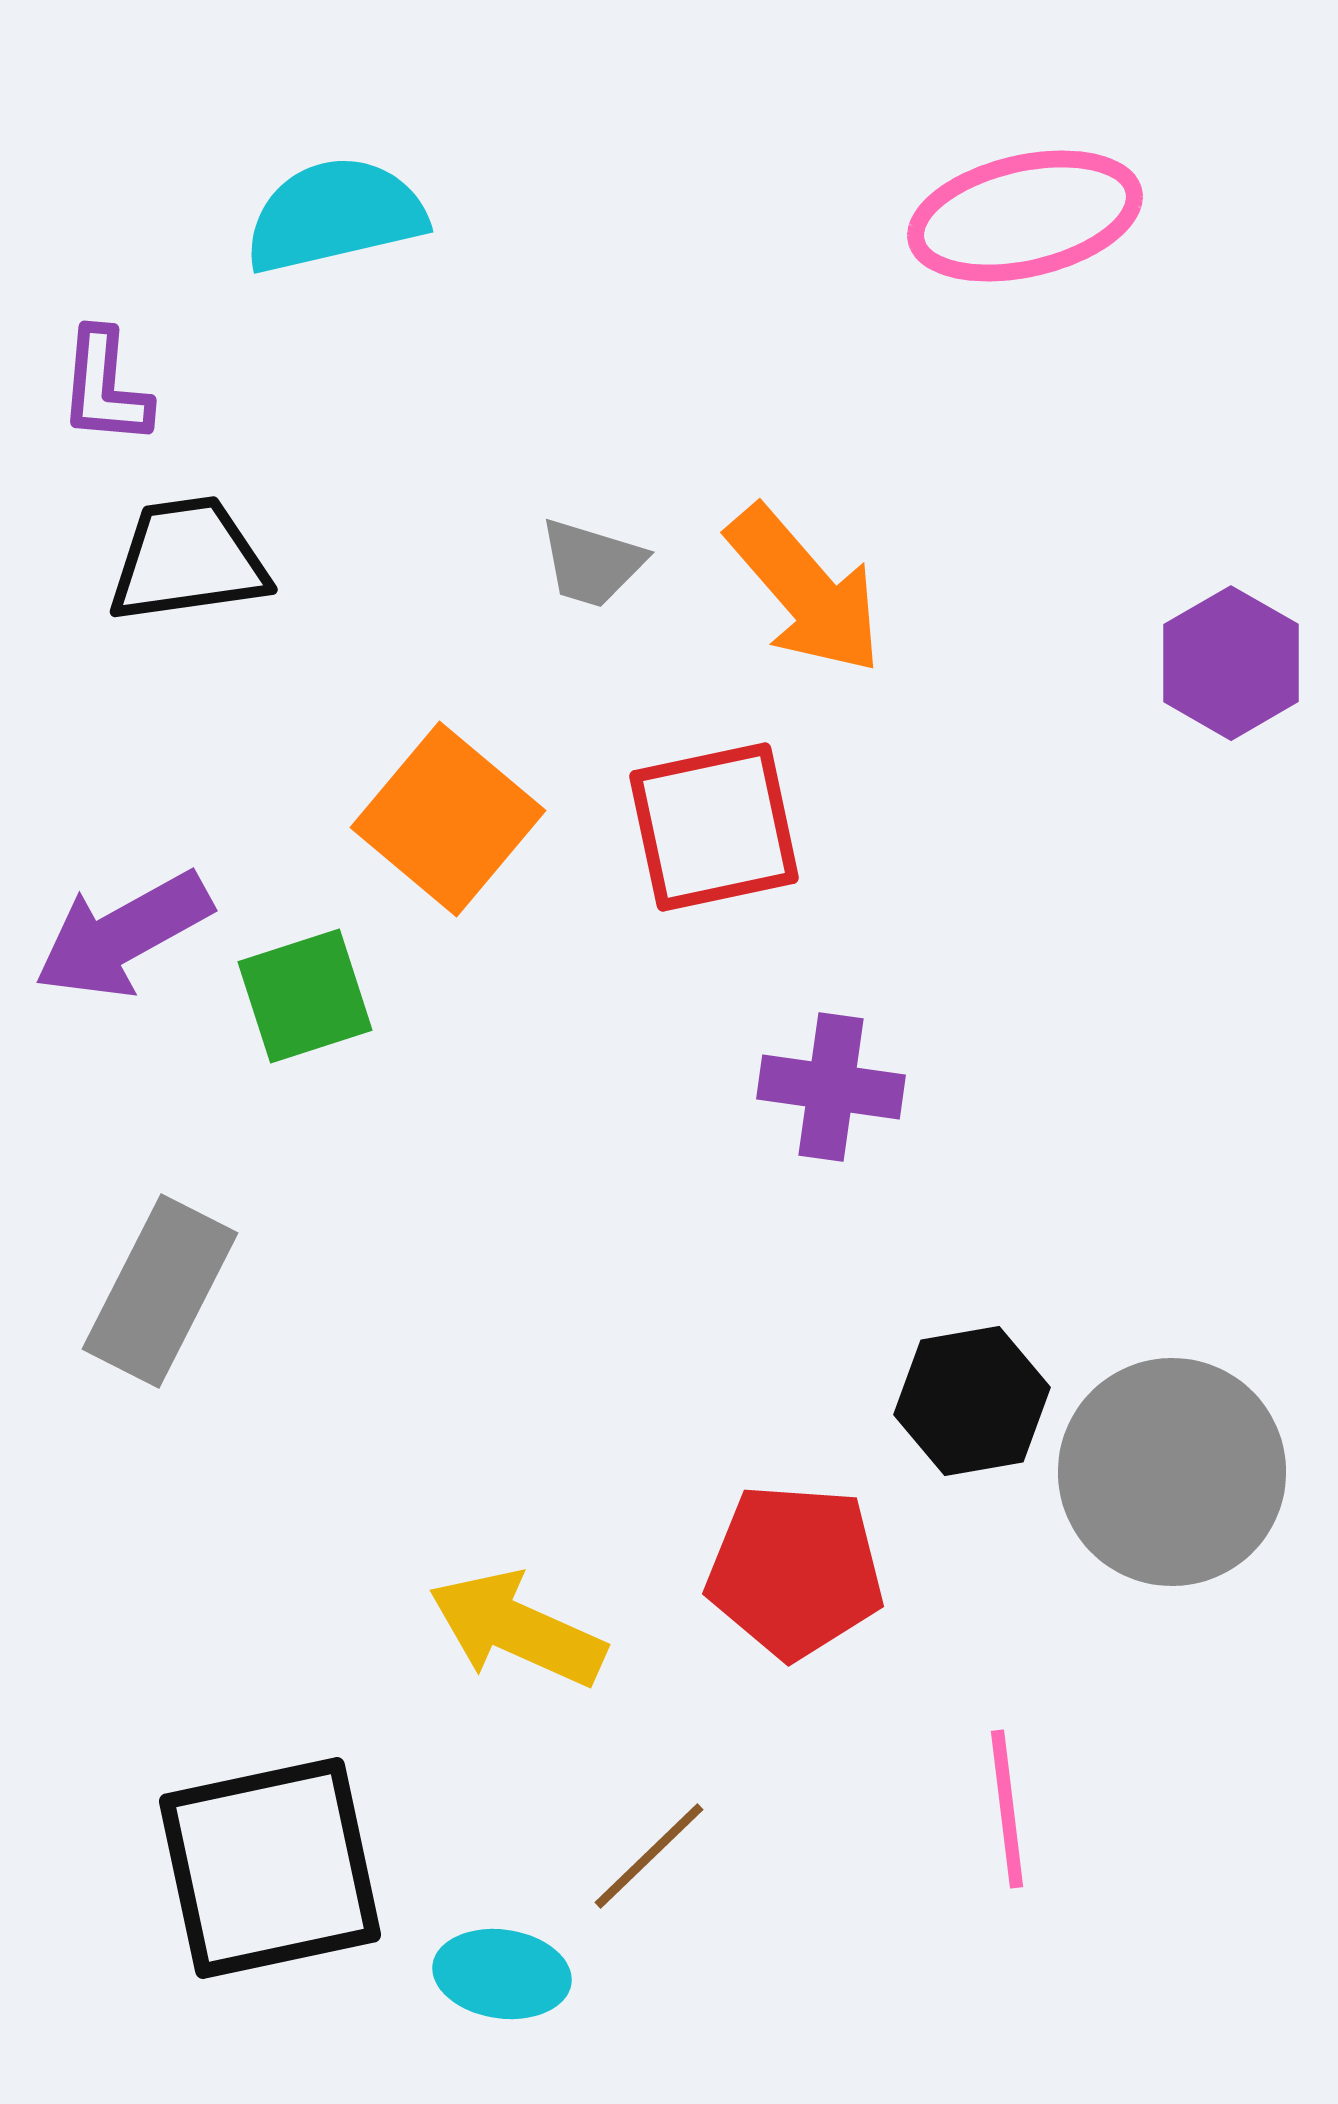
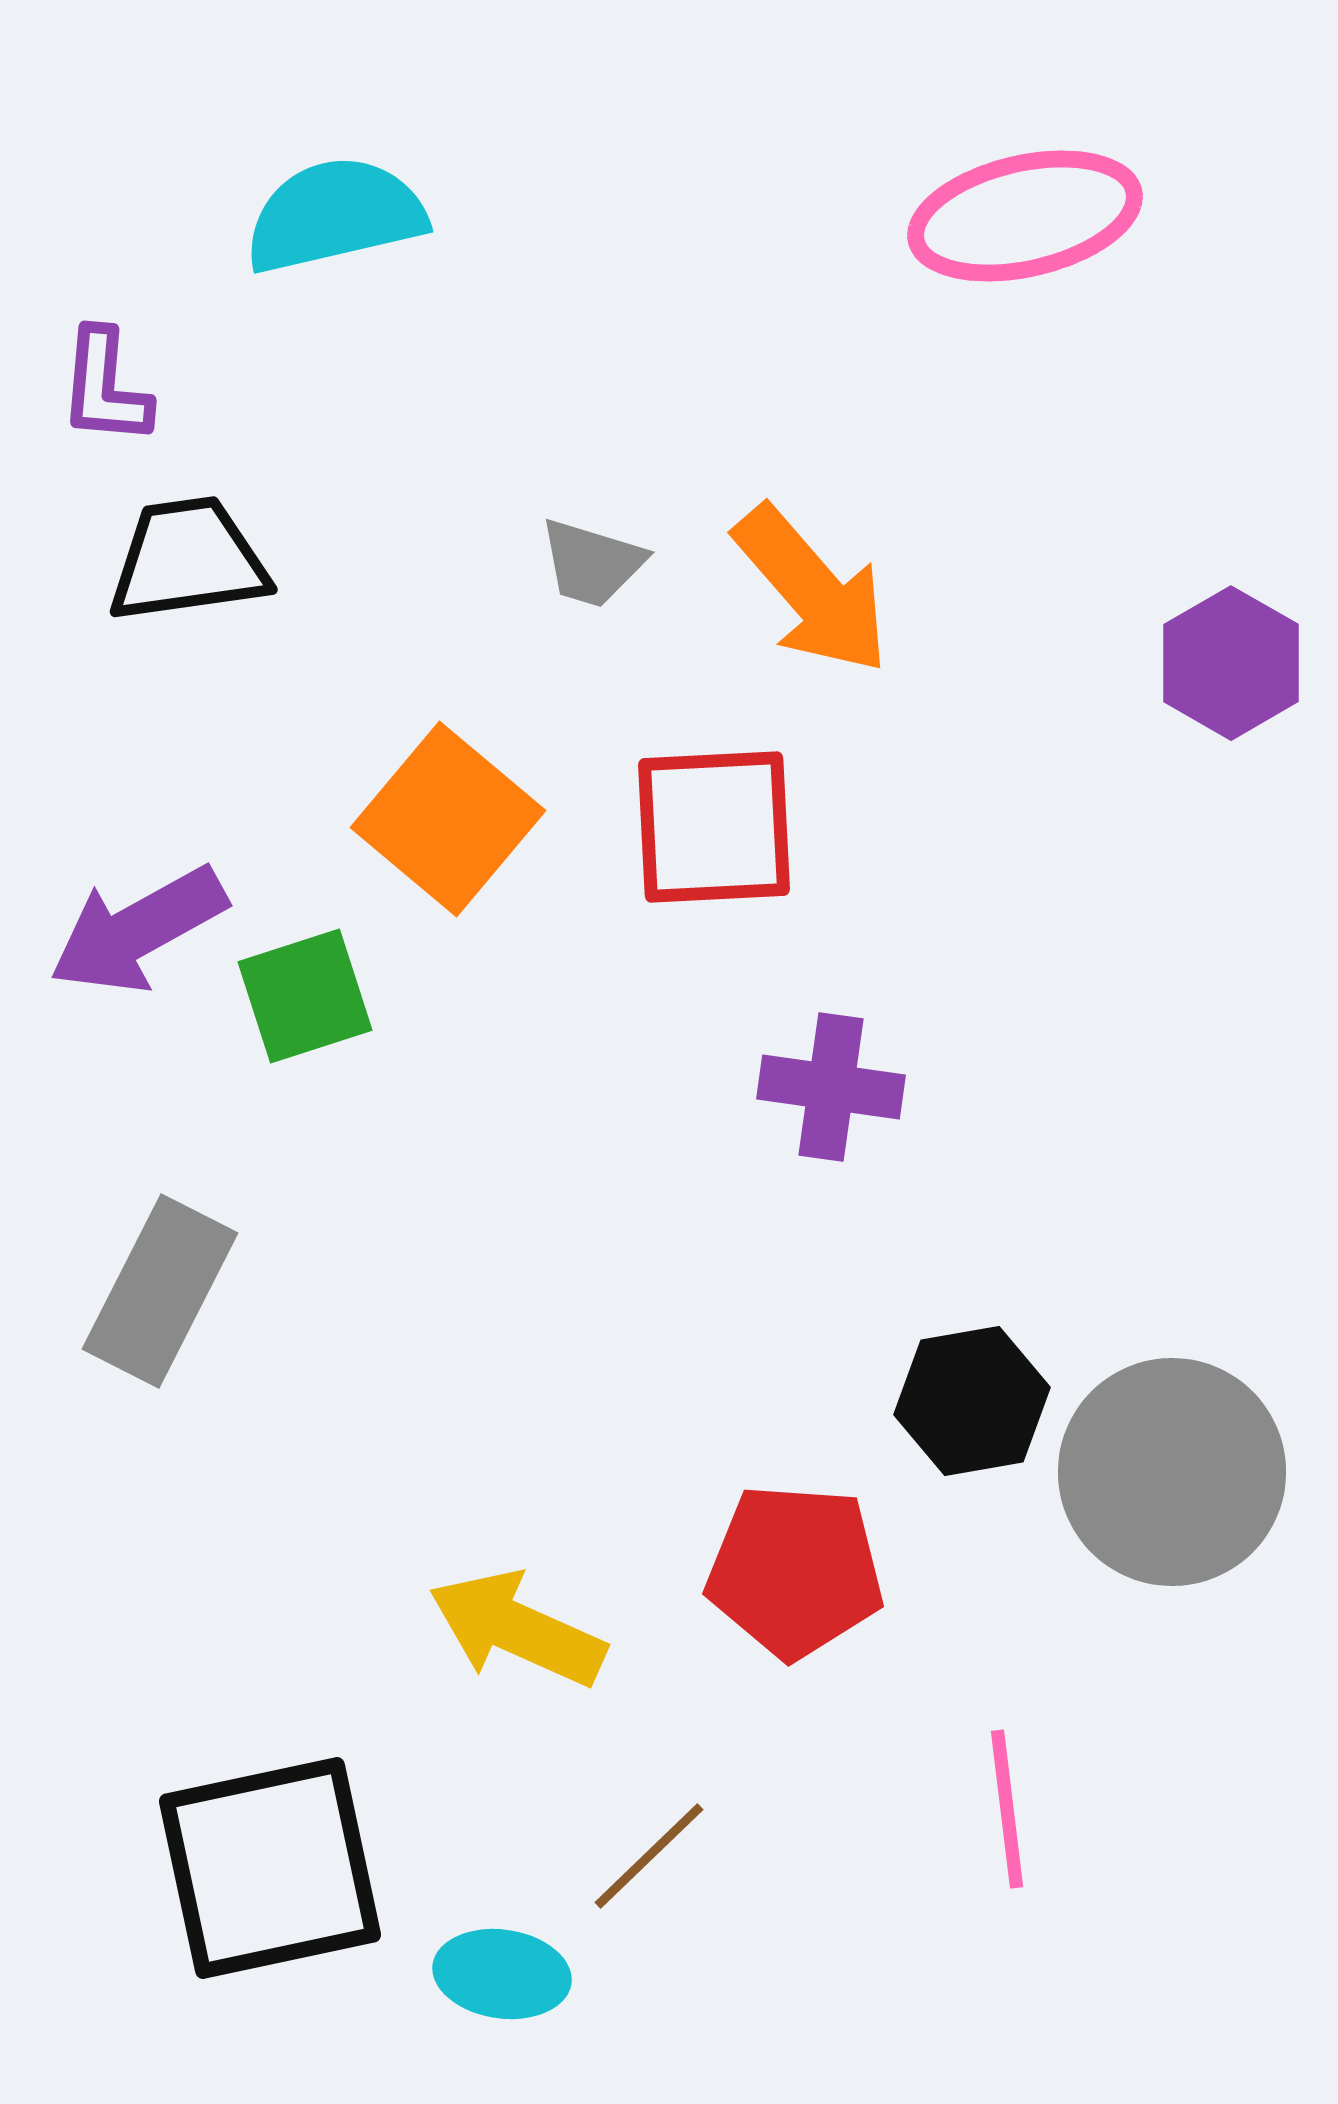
orange arrow: moved 7 px right
red square: rotated 9 degrees clockwise
purple arrow: moved 15 px right, 5 px up
